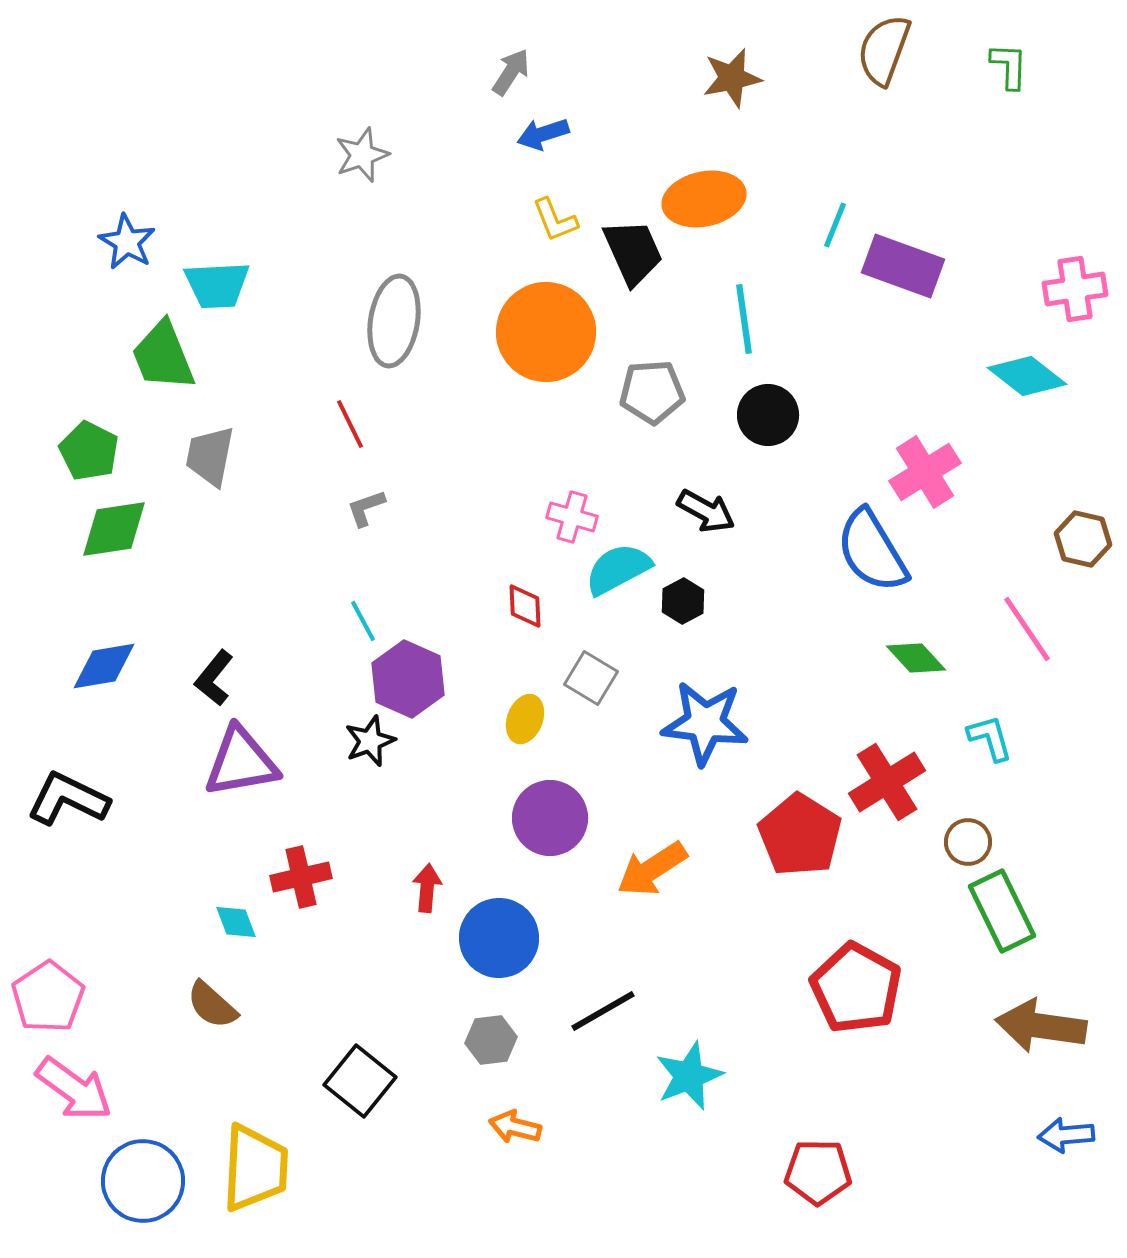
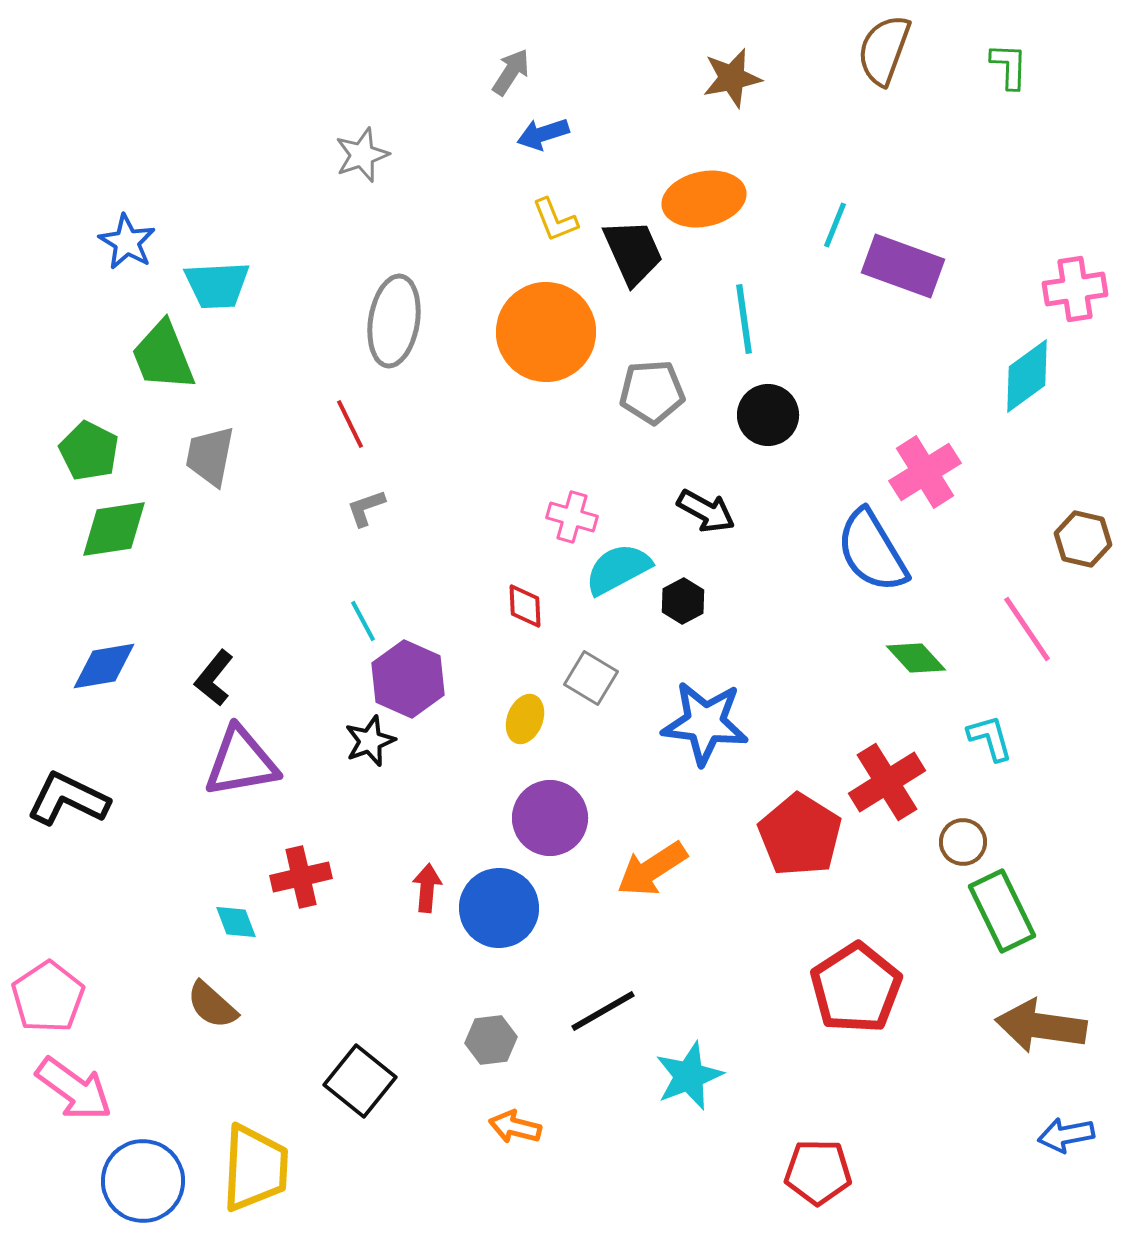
cyan diamond at (1027, 376): rotated 74 degrees counterclockwise
brown circle at (968, 842): moved 5 px left
blue circle at (499, 938): moved 30 px up
red pentagon at (856, 988): rotated 10 degrees clockwise
blue arrow at (1066, 1135): rotated 6 degrees counterclockwise
